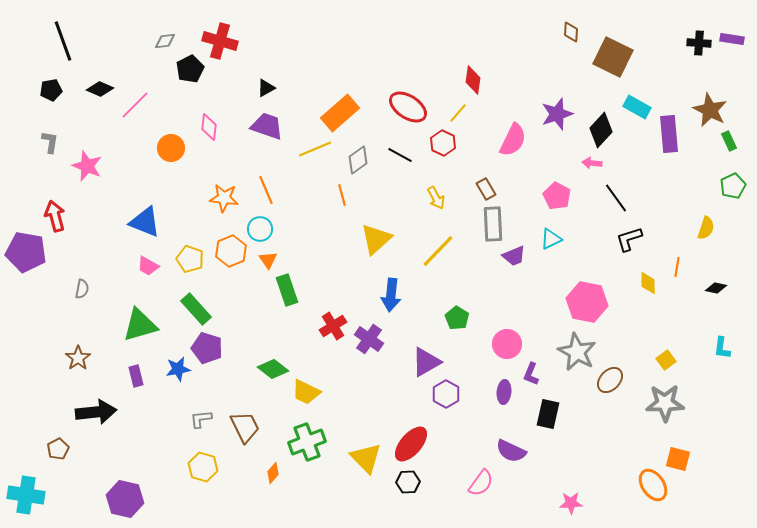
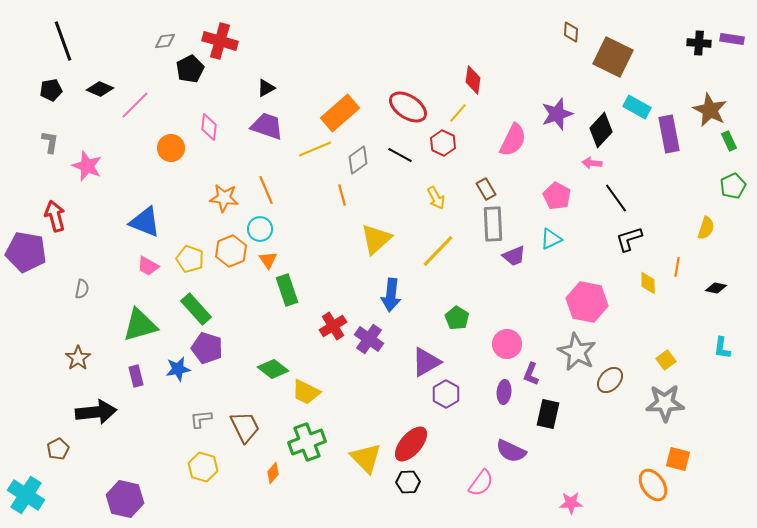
purple rectangle at (669, 134): rotated 6 degrees counterclockwise
cyan cross at (26, 495): rotated 24 degrees clockwise
